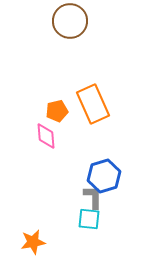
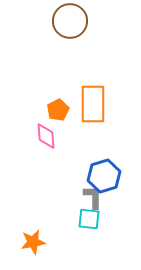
orange rectangle: rotated 24 degrees clockwise
orange pentagon: moved 1 px right, 1 px up; rotated 15 degrees counterclockwise
